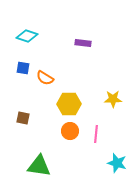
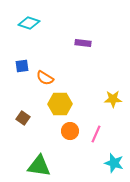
cyan diamond: moved 2 px right, 13 px up
blue square: moved 1 px left, 2 px up; rotated 16 degrees counterclockwise
yellow hexagon: moved 9 px left
brown square: rotated 24 degrees clockwise
pink line: rotated 18 degrees clockwise
cyan star: moved 3 px left
